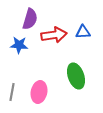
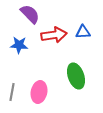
purple semicircle: moved 5 px up; rotated 60 degrees counterclockwise
